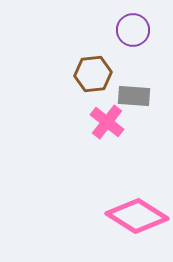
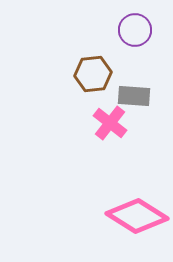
purple circle: moved 2 px right
pink cross: moved 3 px right, 1 px down
